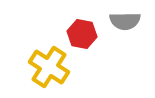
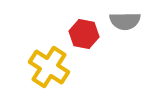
red hexagon: moved 2 px right
